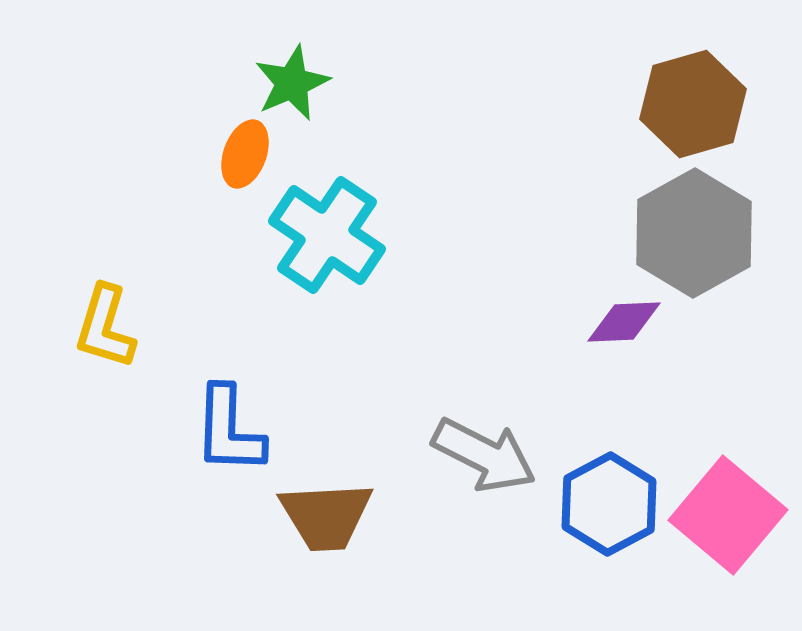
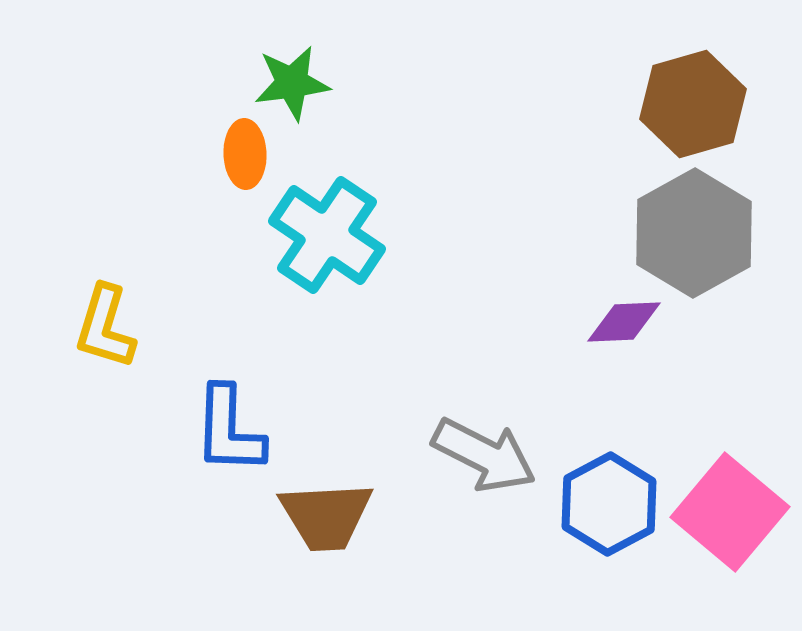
green star: rotated 16 degrees clockwise
orange ellipse: rotated 22 degrees counterclockwise
pink square: moved 2 px right, 3 px up
